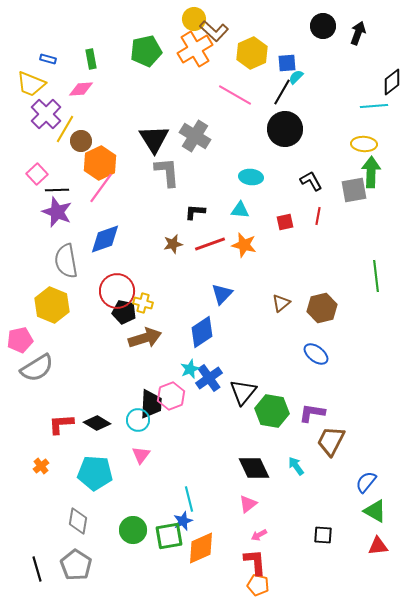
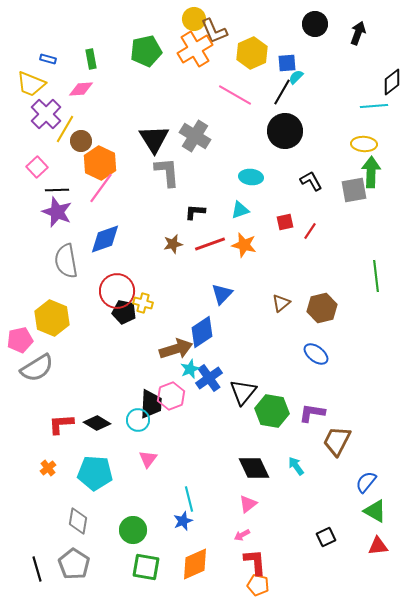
black circle at (323, 26): moved 8 px left, 2 px up
brown L-shape at (214, 31): rotated 24 degrees clockwise
black circle at (285, 129): moved 2 px down
orange hexagon at (100, 163): rotated 8 degrees counterclockwise
pink square at (37, 174): moved 7 px up
cyan triangle at (240, 210): rotated 24 degrees counterclockwise
red line at (318, 216): moved 8 px left, 15 px down; rotated 24 degrees clockwise
yellow hexagon at (52, 305): moved 13 px down
brown arrow at (145, 338): moved 31 px right, 11 px down
brown trapezoid at (331, 441): moved 6 px right
pink triangle at (141, 455): moved 7 px right, 4 px down
orange cross at (41, 466): moved 7 px right, 2 px down
pink arrow at (259, 535): moved 17 px left
black square at (323, 535): moved 3 px right, 2 px down; rotated 30 degrees counterclockwise
green square at (169, 536): moved 23 px left, 31 px down; rotated 20 degrees clockwise
orange diamond at (201, 548): moved 6 px left, 16 px down
gray pentagon at (76, 565): moved 2 px left, 1 px up
